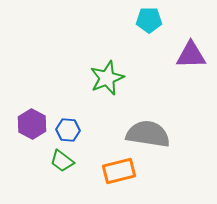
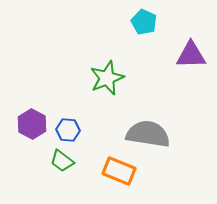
cyan pentagon: moved 5 px left, 2 px down; rotated 25 degrees clockwise
orange rectangle: rotated 36 degrees clockwise
